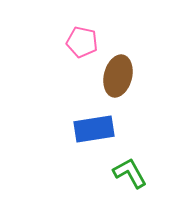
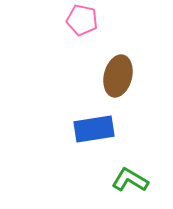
pink pentagon: moved 22 px up
green L-shape: moved 7 px down; rotated 30 degrees counterclockwise
